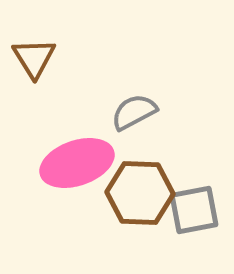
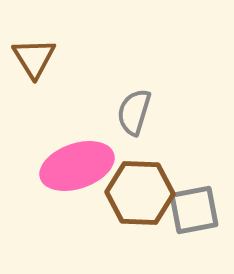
gray semicircle: rotated 45 degrees counterclockwise
pink ellipse: moved 3 px down
